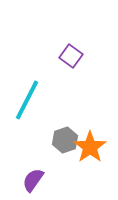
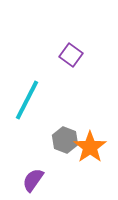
purple square: moved 1 px up
gray hexagon: rotated 20 degrees counterclockwise
